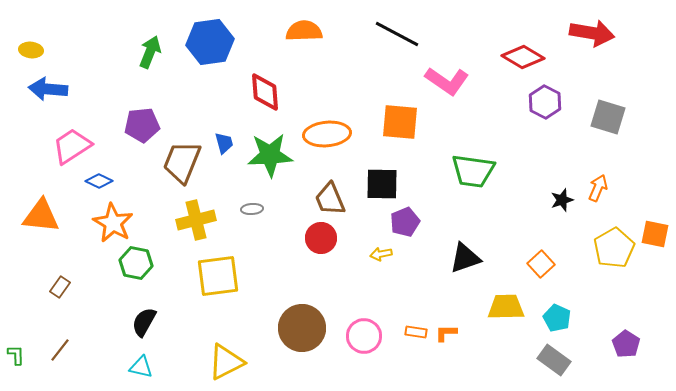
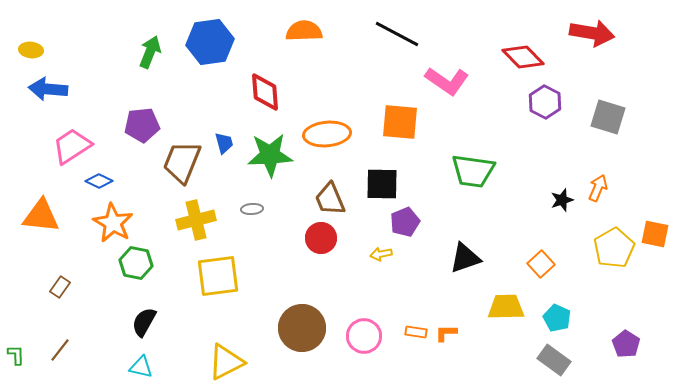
red diamond at (523, 57): rotated 15 degrees clockwise
